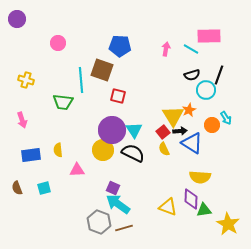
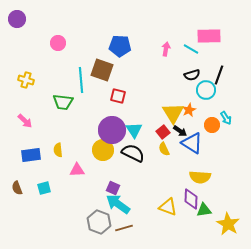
yellow triangle at (173, 116): moved 3 px up
pink arrow at (22, 120): moved 3 px right, 1 px down; rotated 28 degrees counterclockwise
black arrow at (180, 131): rotated 40 degrees clockwise
